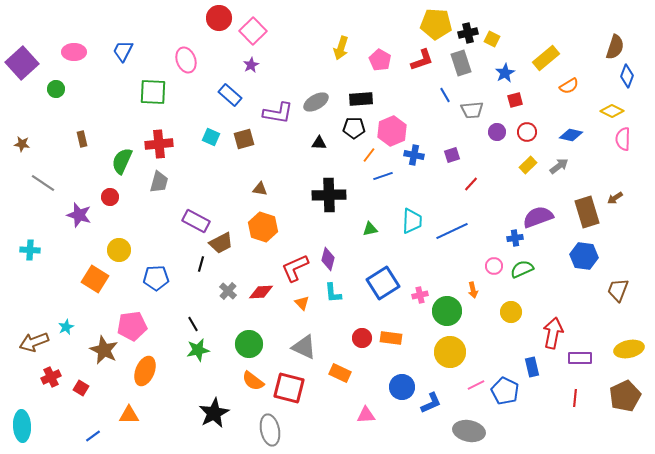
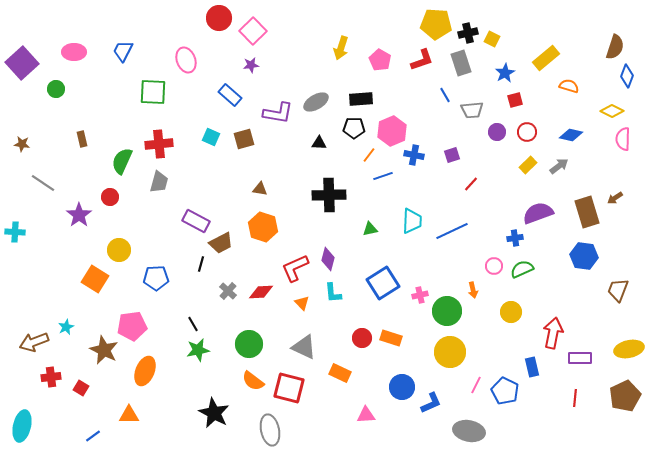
purple star at (251, 65): rotated 21 degrees clockwise
orange semicircle at (569, 86): rotated 132 degrees counterclockwise
purple star at (79, 215): rotated 20 degrees clockwise
purple semicircle at (538, 217): moved 4 px up
cyan cross at (30, 250): moved 15 px left, 18 px up
orange rectangle at (391, 338): rotated 10 degrees clockwise
red cross at (51, 377): rotated 18 degrees clockwise
pink line at (476, 385): rotated 36 degrees counterclockwise
black star at (214, 413): rotated 16 degrees counterclockwise
cyan ellipse at (22, 426): rotated 16 degrees clockwise
